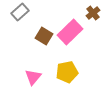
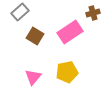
brown cross: rotated 24 degrees clockwise
pink rectangle: rotated 10 degrees clockwise
brown square: moved 9 px left
